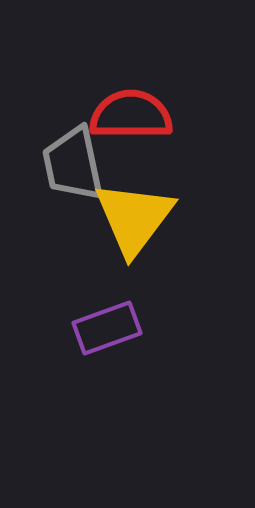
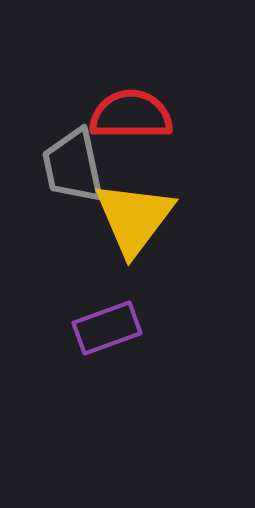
gray trapezoid: moved 2 px down
